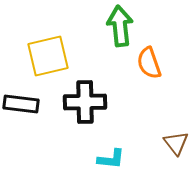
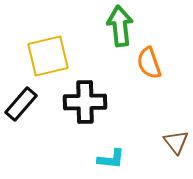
black rectangle: rotated 56 degrees counterclockwise
brown triangle: moved 1 px up
